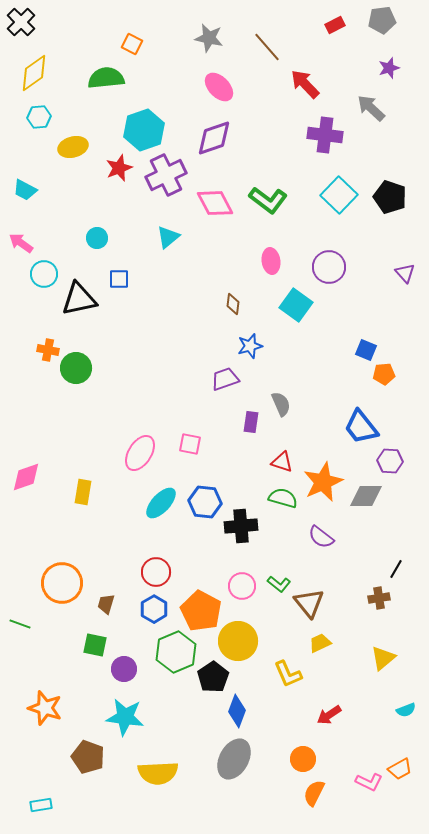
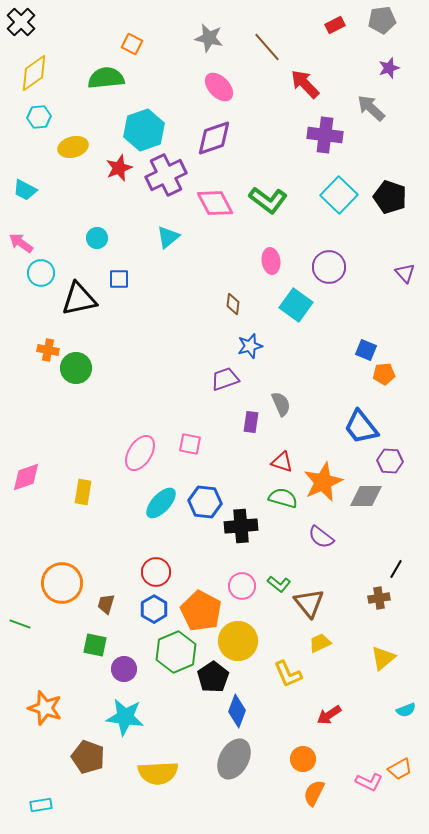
cyan circle at (44, 274): moved 3 px left, 1 px up
